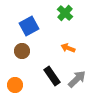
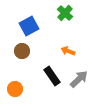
orange arrow: moved 3 px down
gray arrow: moved 2 px right
orange circle: moved 4 px down
